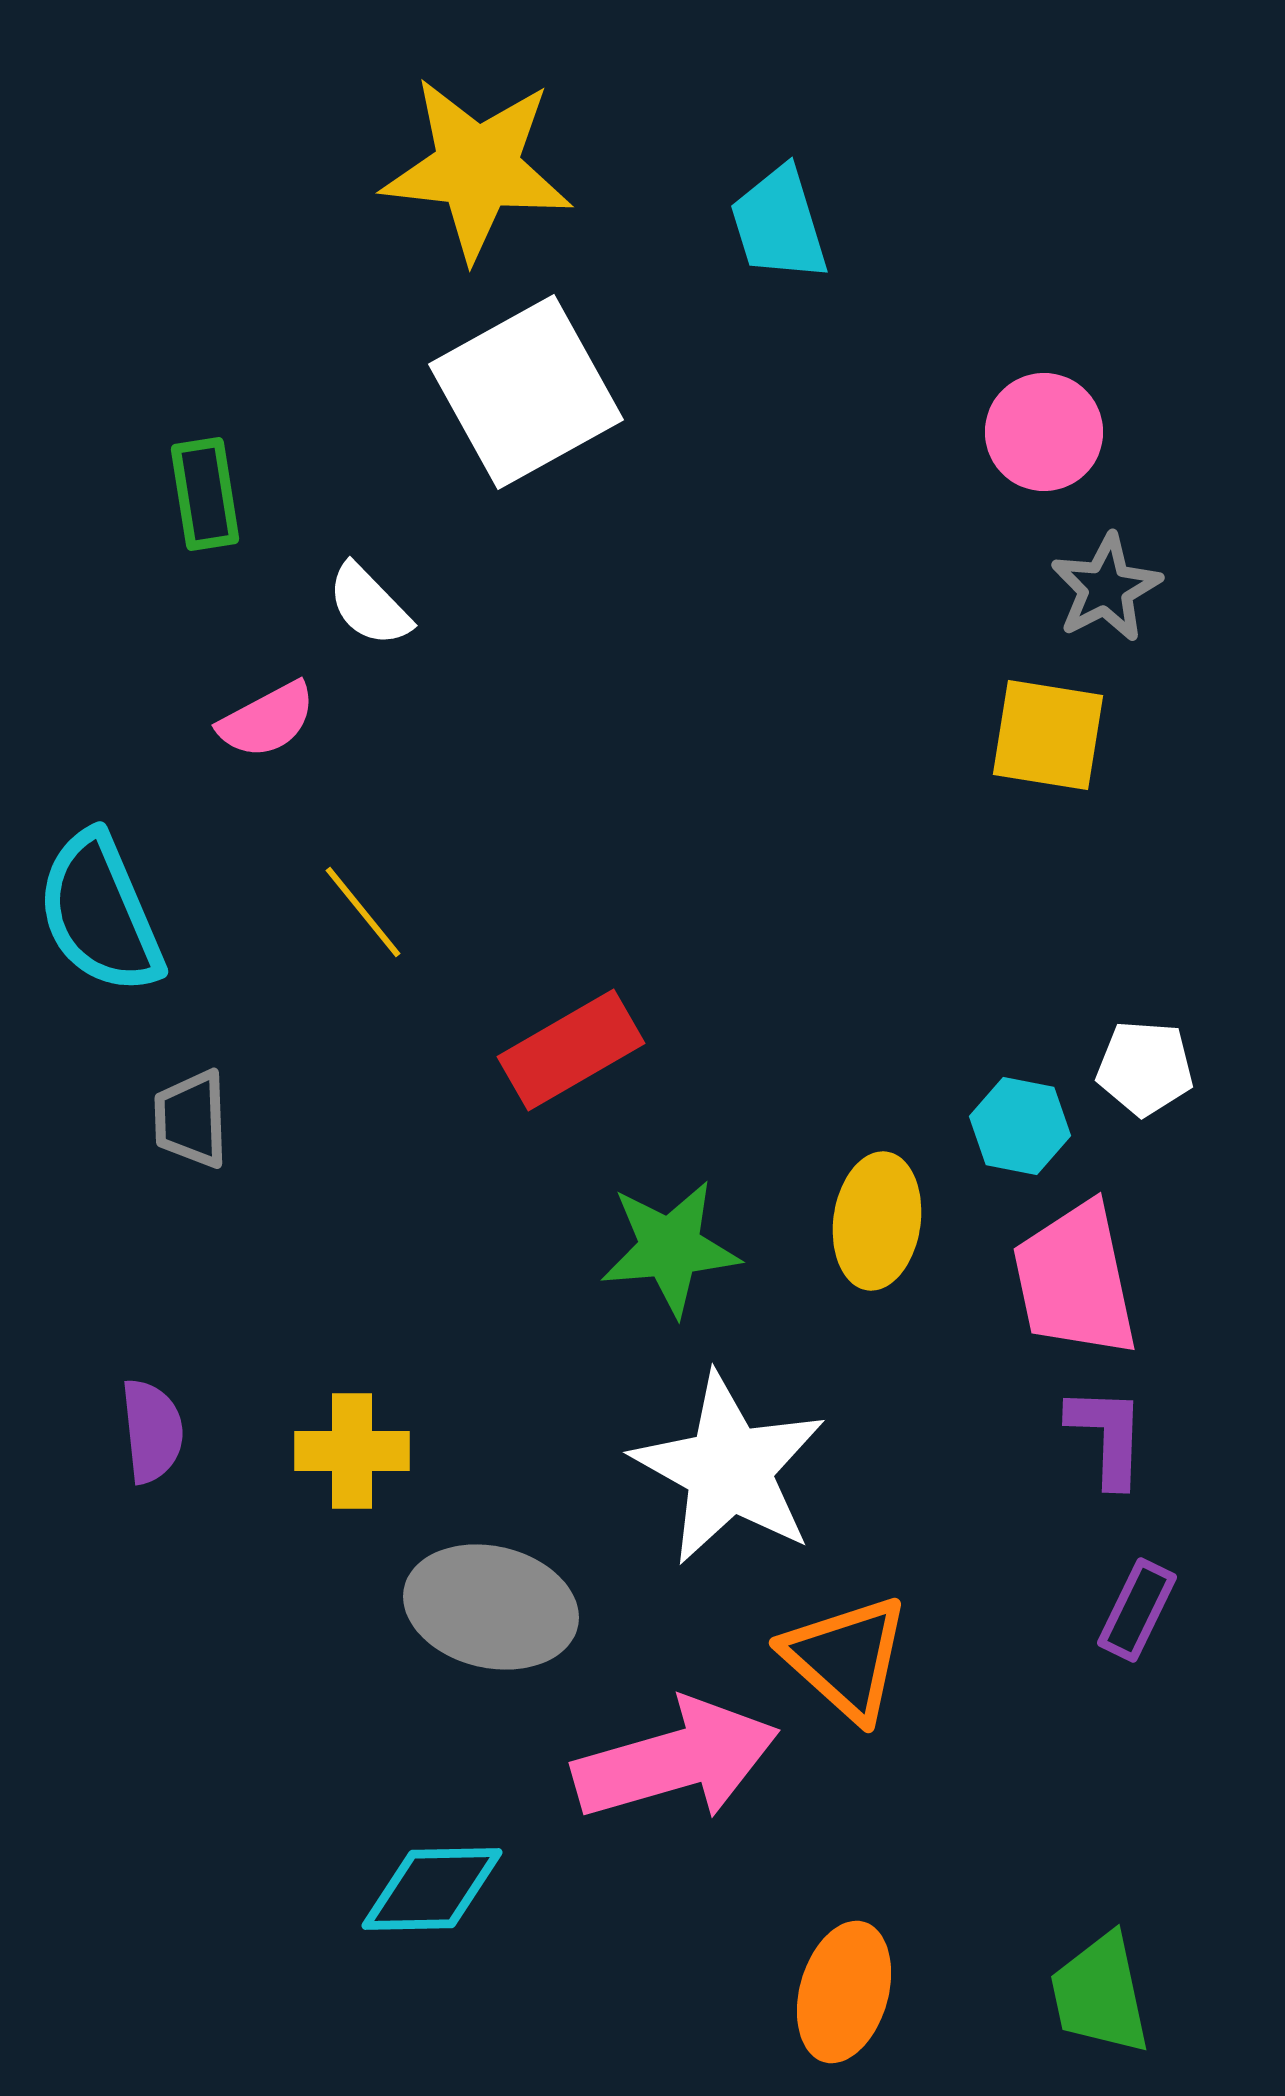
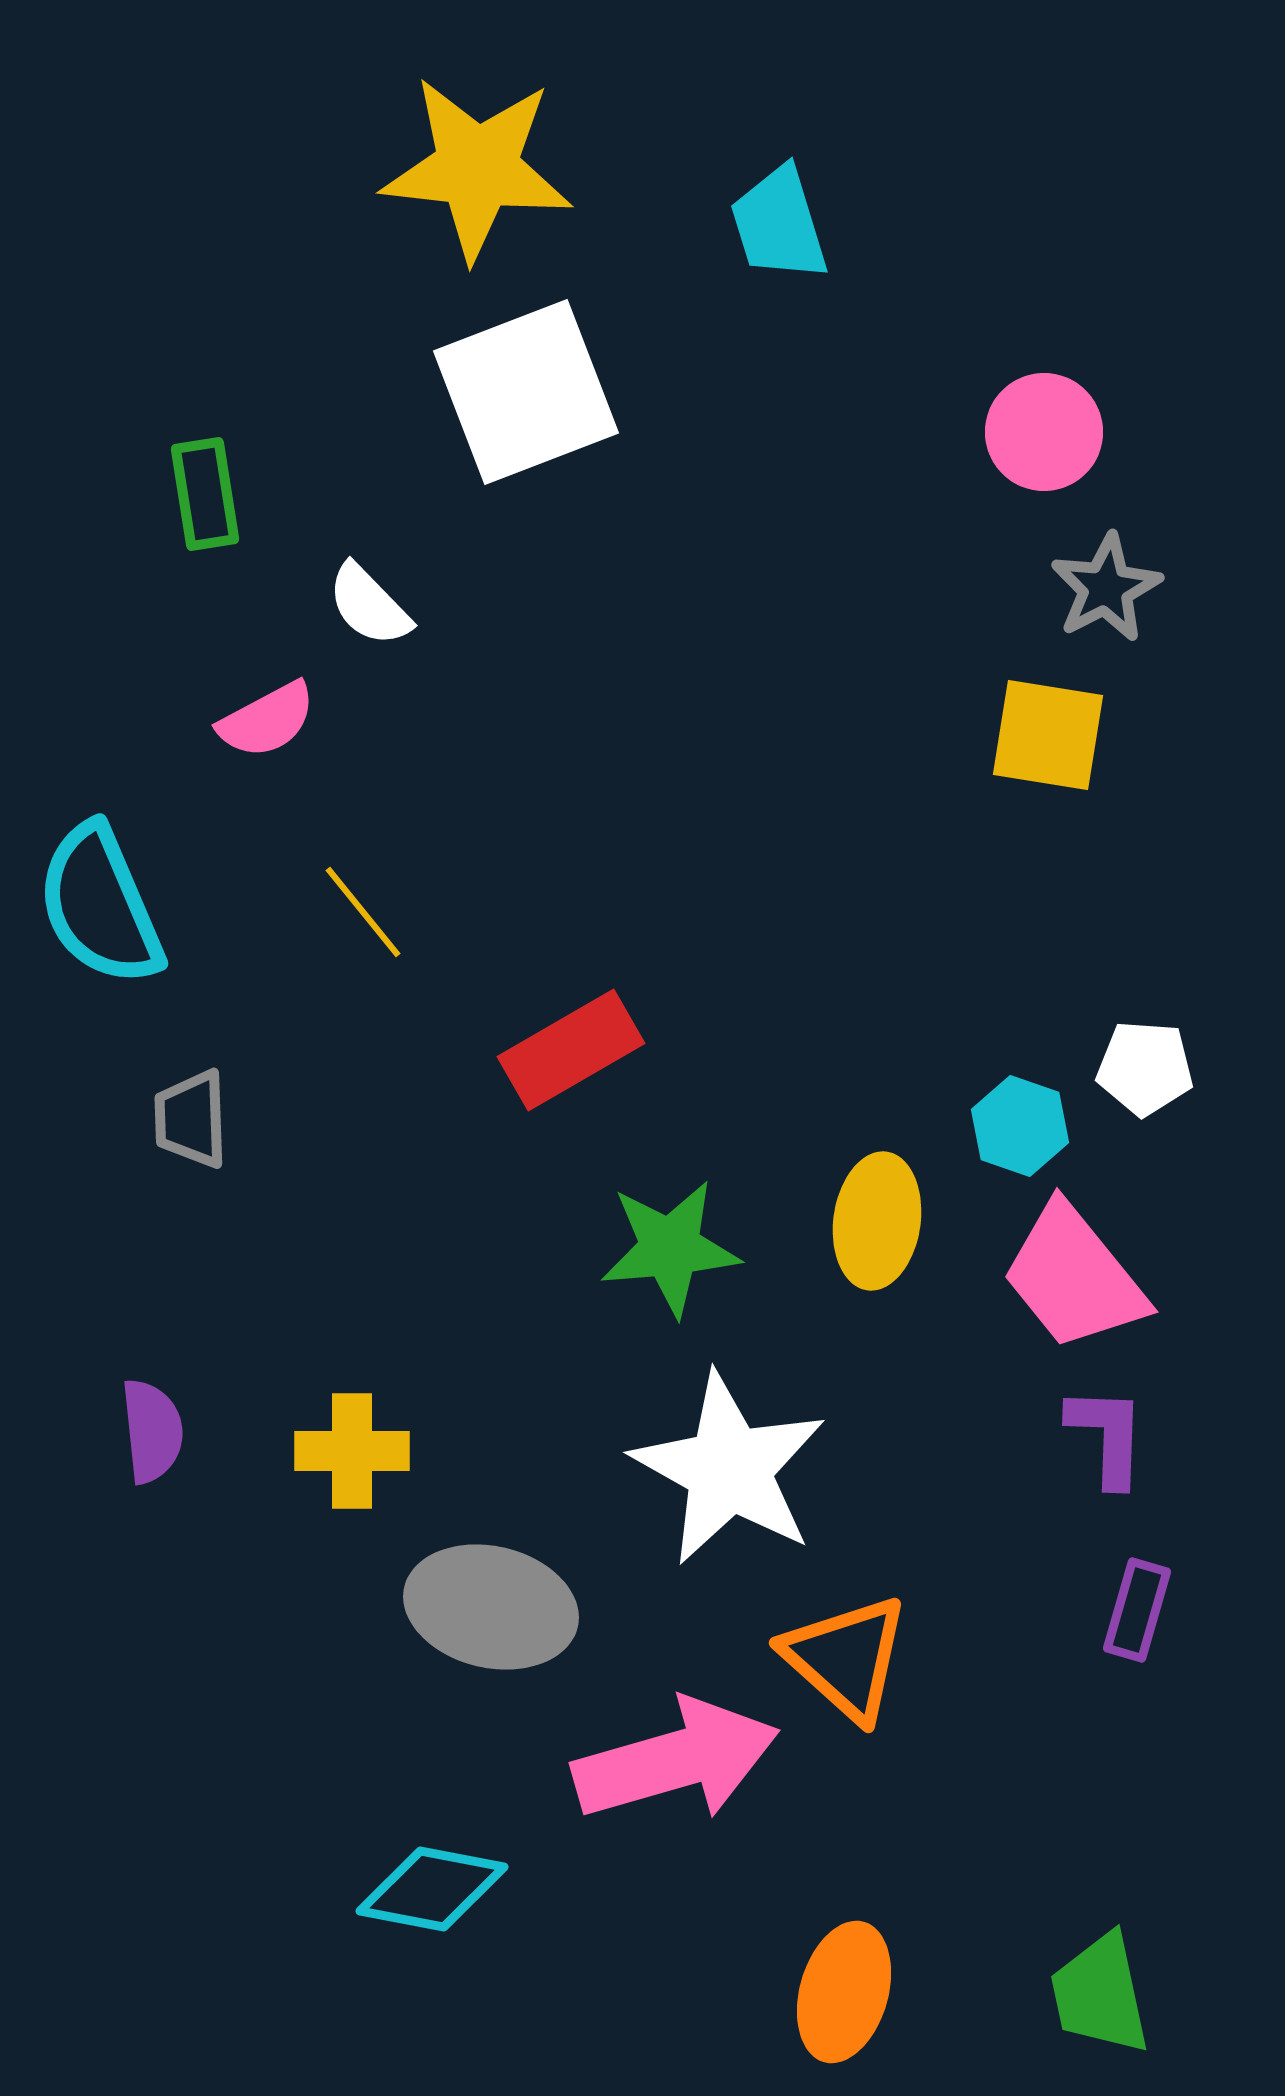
white square: rotated 8 degrees clockwise
cyan semicircle: moved 8 px up
cyan hexagon: rotated 8 degrees clockwise
pink trapezoid: moved 1 px left, 3 px up; rotated 27 degrees counterclockwise
purple rectangle: rotated 10 degrees counterclockwise
cyan diamond: rotated 12 degrees clockwise
